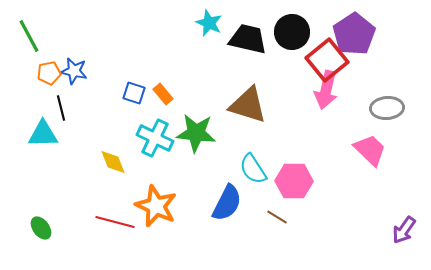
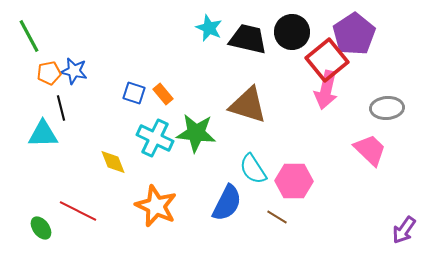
cyan star: moved 5 px down
red line: moved 37 px left, 11 px up; rotated 12 degrees clockwise
